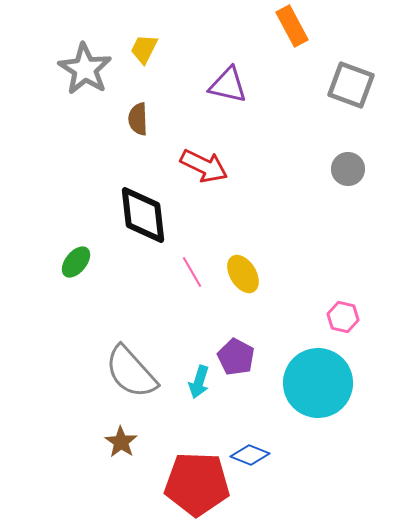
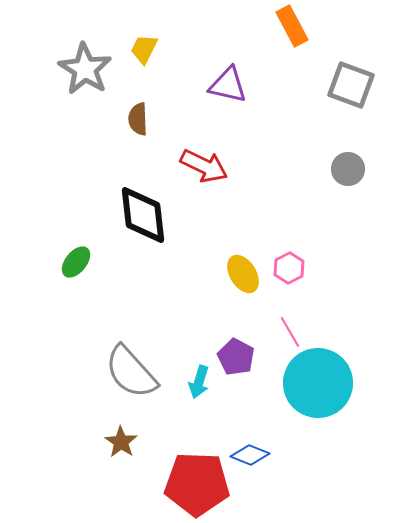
pink line: moved 98 px right, 60 px down
pink hexagon: moved 54 px left, 49 px up; rotated 20 degrees clockwise
